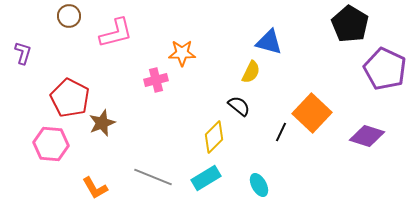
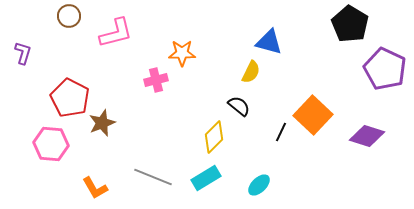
orange square: moved 1 px right, 2 px down
cyan ellipse: rotated 75 degrees clockwise
